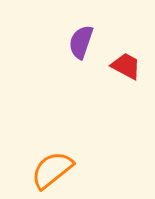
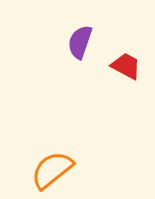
purple semicircle: moved 1 px left
